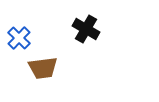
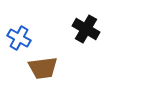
blue cross: rotated 15 degrees counterclockwise
